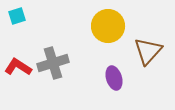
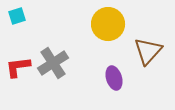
yellow circle: moved 2 px up
gray cross: rotated 16 degrees counterclockwise
red L-shape: rotated 40 degrees counterclockwise
